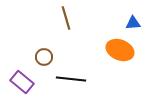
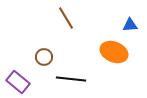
brown line: rotated 15 degrees counterclockwise
blue triangle: moved 3 px left, 2 px down
orange ellipse: moved 6 px left, 2 px down
purple rectangle: moved 4 px left
